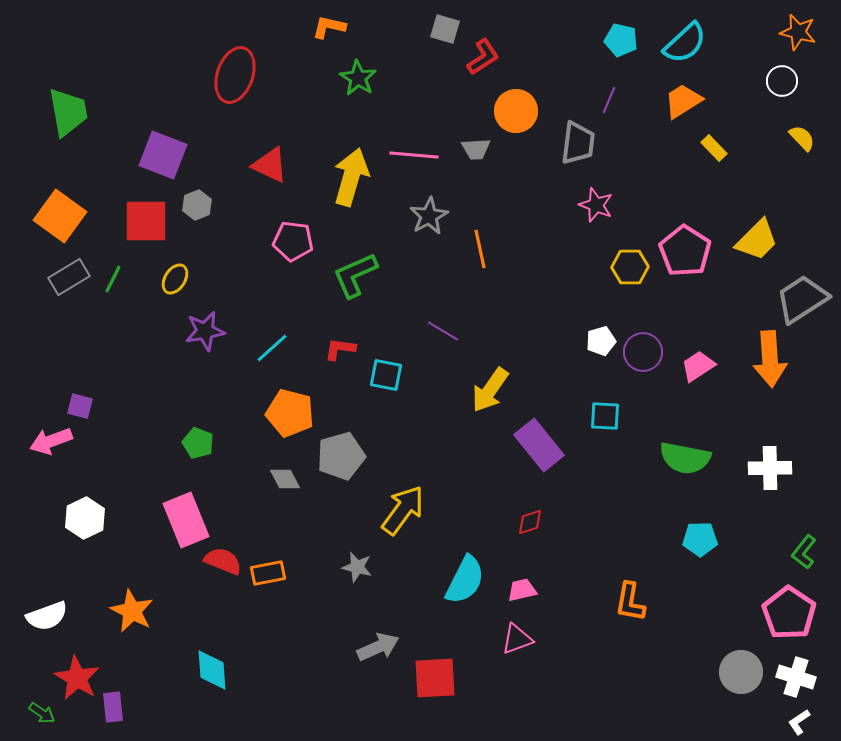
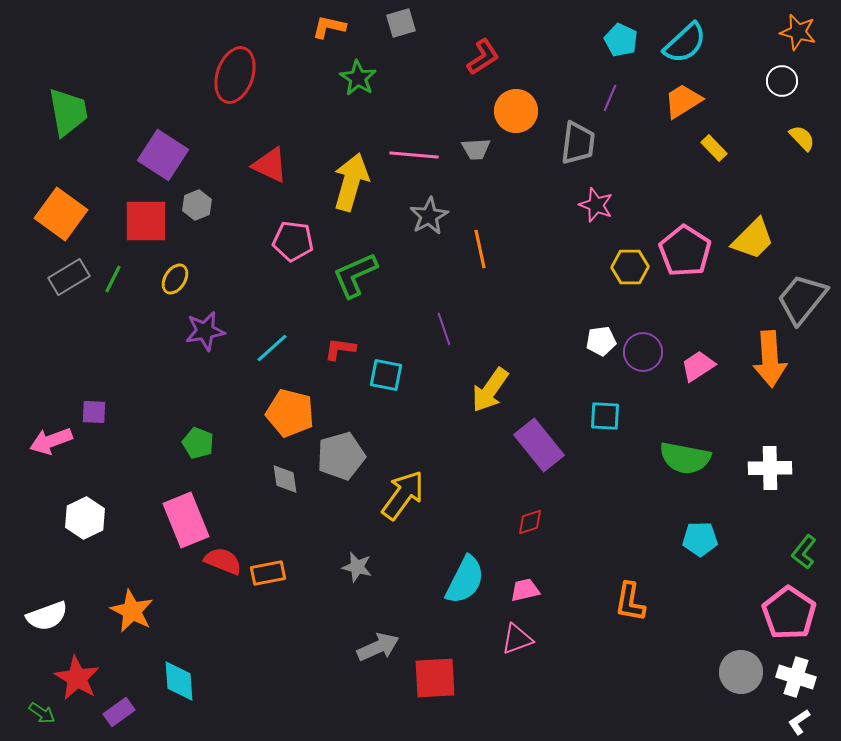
gray square at (445, 29): moved 44 px left, 6 px up; rotated 32 degrees counterclockwise
cyan pentagon at (621, 40): rotated 12 degrees clockwise
purple line at (609, 100): moved 1 px right, 2 px up
purple square at (163, 155): rotated 12 degrees clockwise
yellow arrow at (351, 177): moved 5 px down
orange square at (60, 216): moved 1 px right, 2 px up
yellow trapezoid at (757, 240): moved 4 px left, 1 px up
gray trapezoid at (802, 299): rotated 18 degrees counterclockwise
purple line at (443, 331): moved 1 px right, 2 px up; rotated 40 degrees clockwise
white pentagon at (601, 341): rotated 8 degrees clockwise
purple square at (80, 406): moved 14 px right, 6 px down; rotated 12 degrees counterclockwise
gray diamond at (285, 479): rotated 20 degrees clockwise
yellow arrow at (403, 510): moved 15 px up
pink trapezoid at (522, 590): moved 3 px right
cyan diamond at (212, 670): moved 33 px left, 11 px down
purple rectangle at (113, 707): moved 6 px right, 5 px down; rotated 60 degrees clockwise
